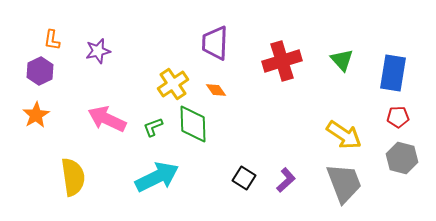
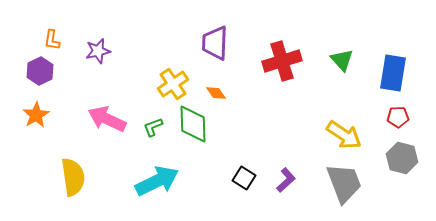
orange diamond: moved 3 px down
cyan arrow: moved 4 px down
